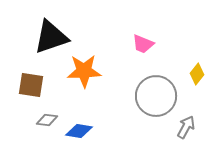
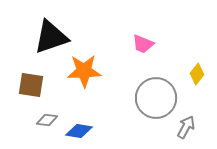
gray circle: moved 2 px down
